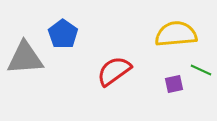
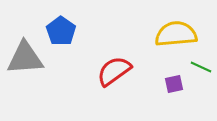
blue pentagon: moved 2 px left, 3 px up
green line: moved 3 px up
